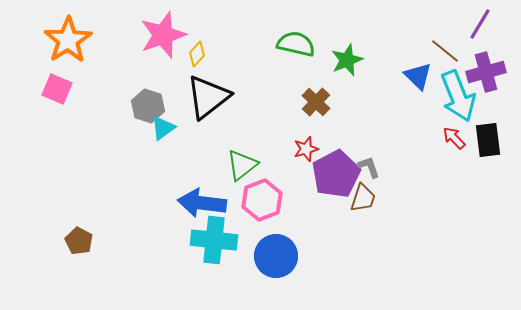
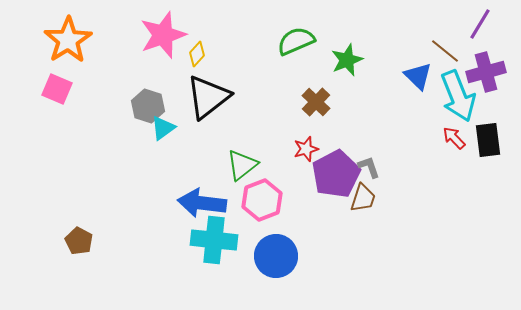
green semicircle: moved 3 px up; rotated 36 degrees counterclockwise
